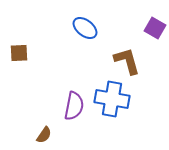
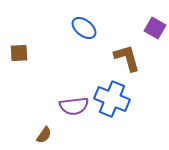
blue ellipse: moved 1 px left
brown L-shape: moved 3 px up
blue cross: rotated 12 degrees clockwise
purple semicircle: rotated 72 degrees clockwise
